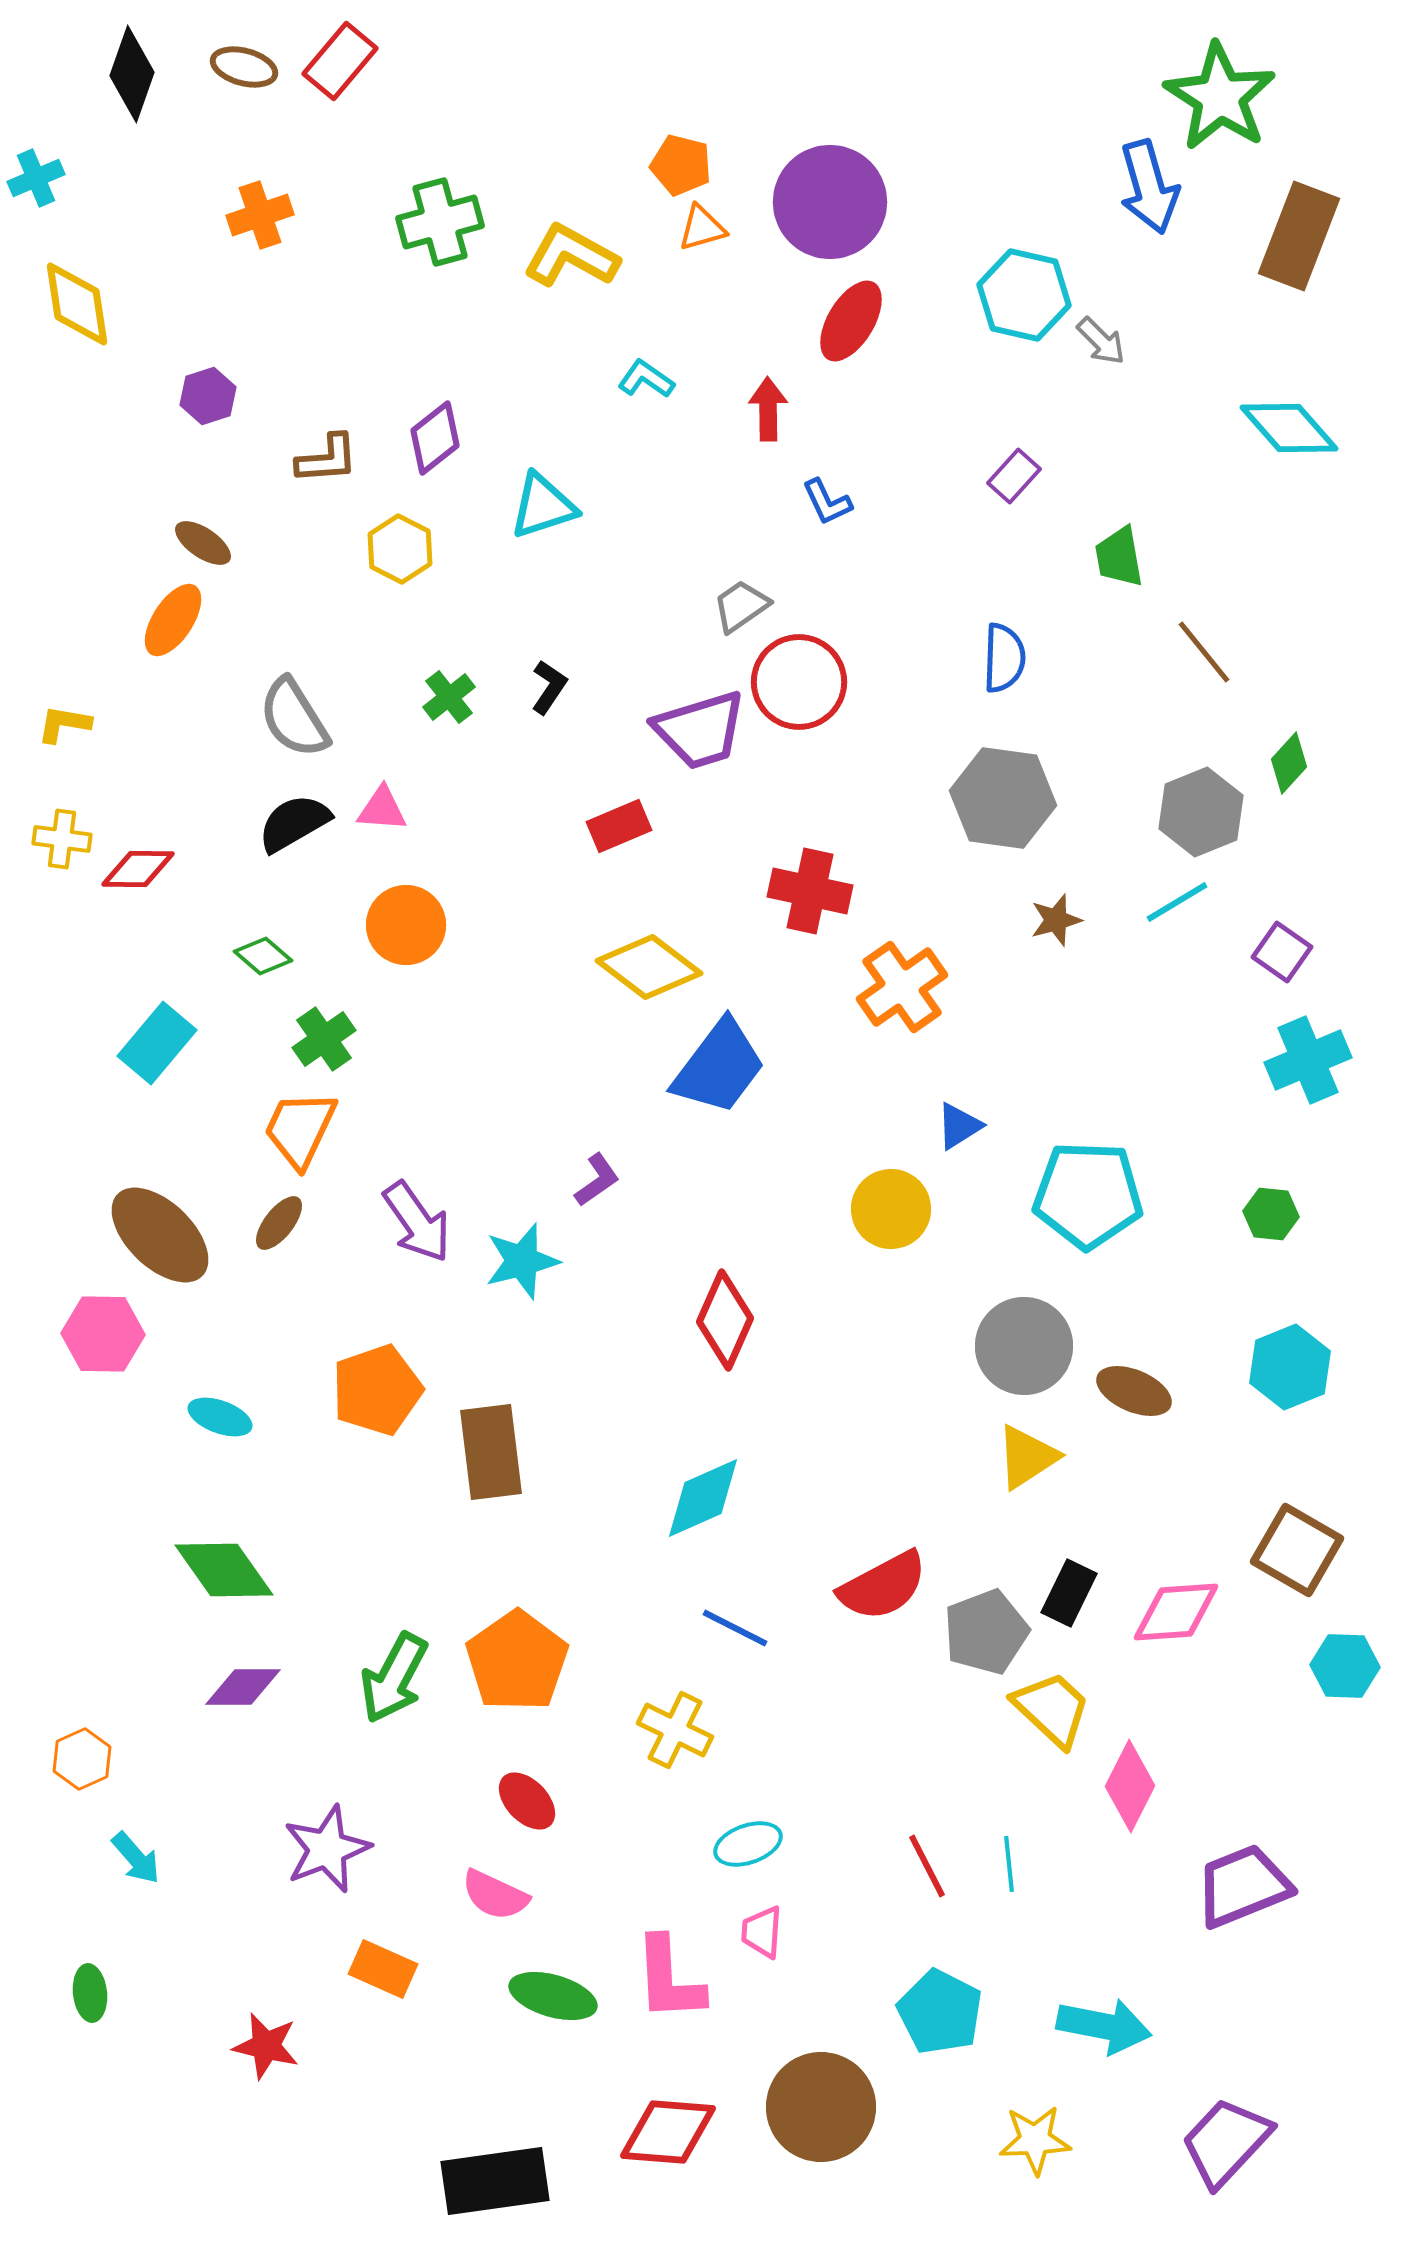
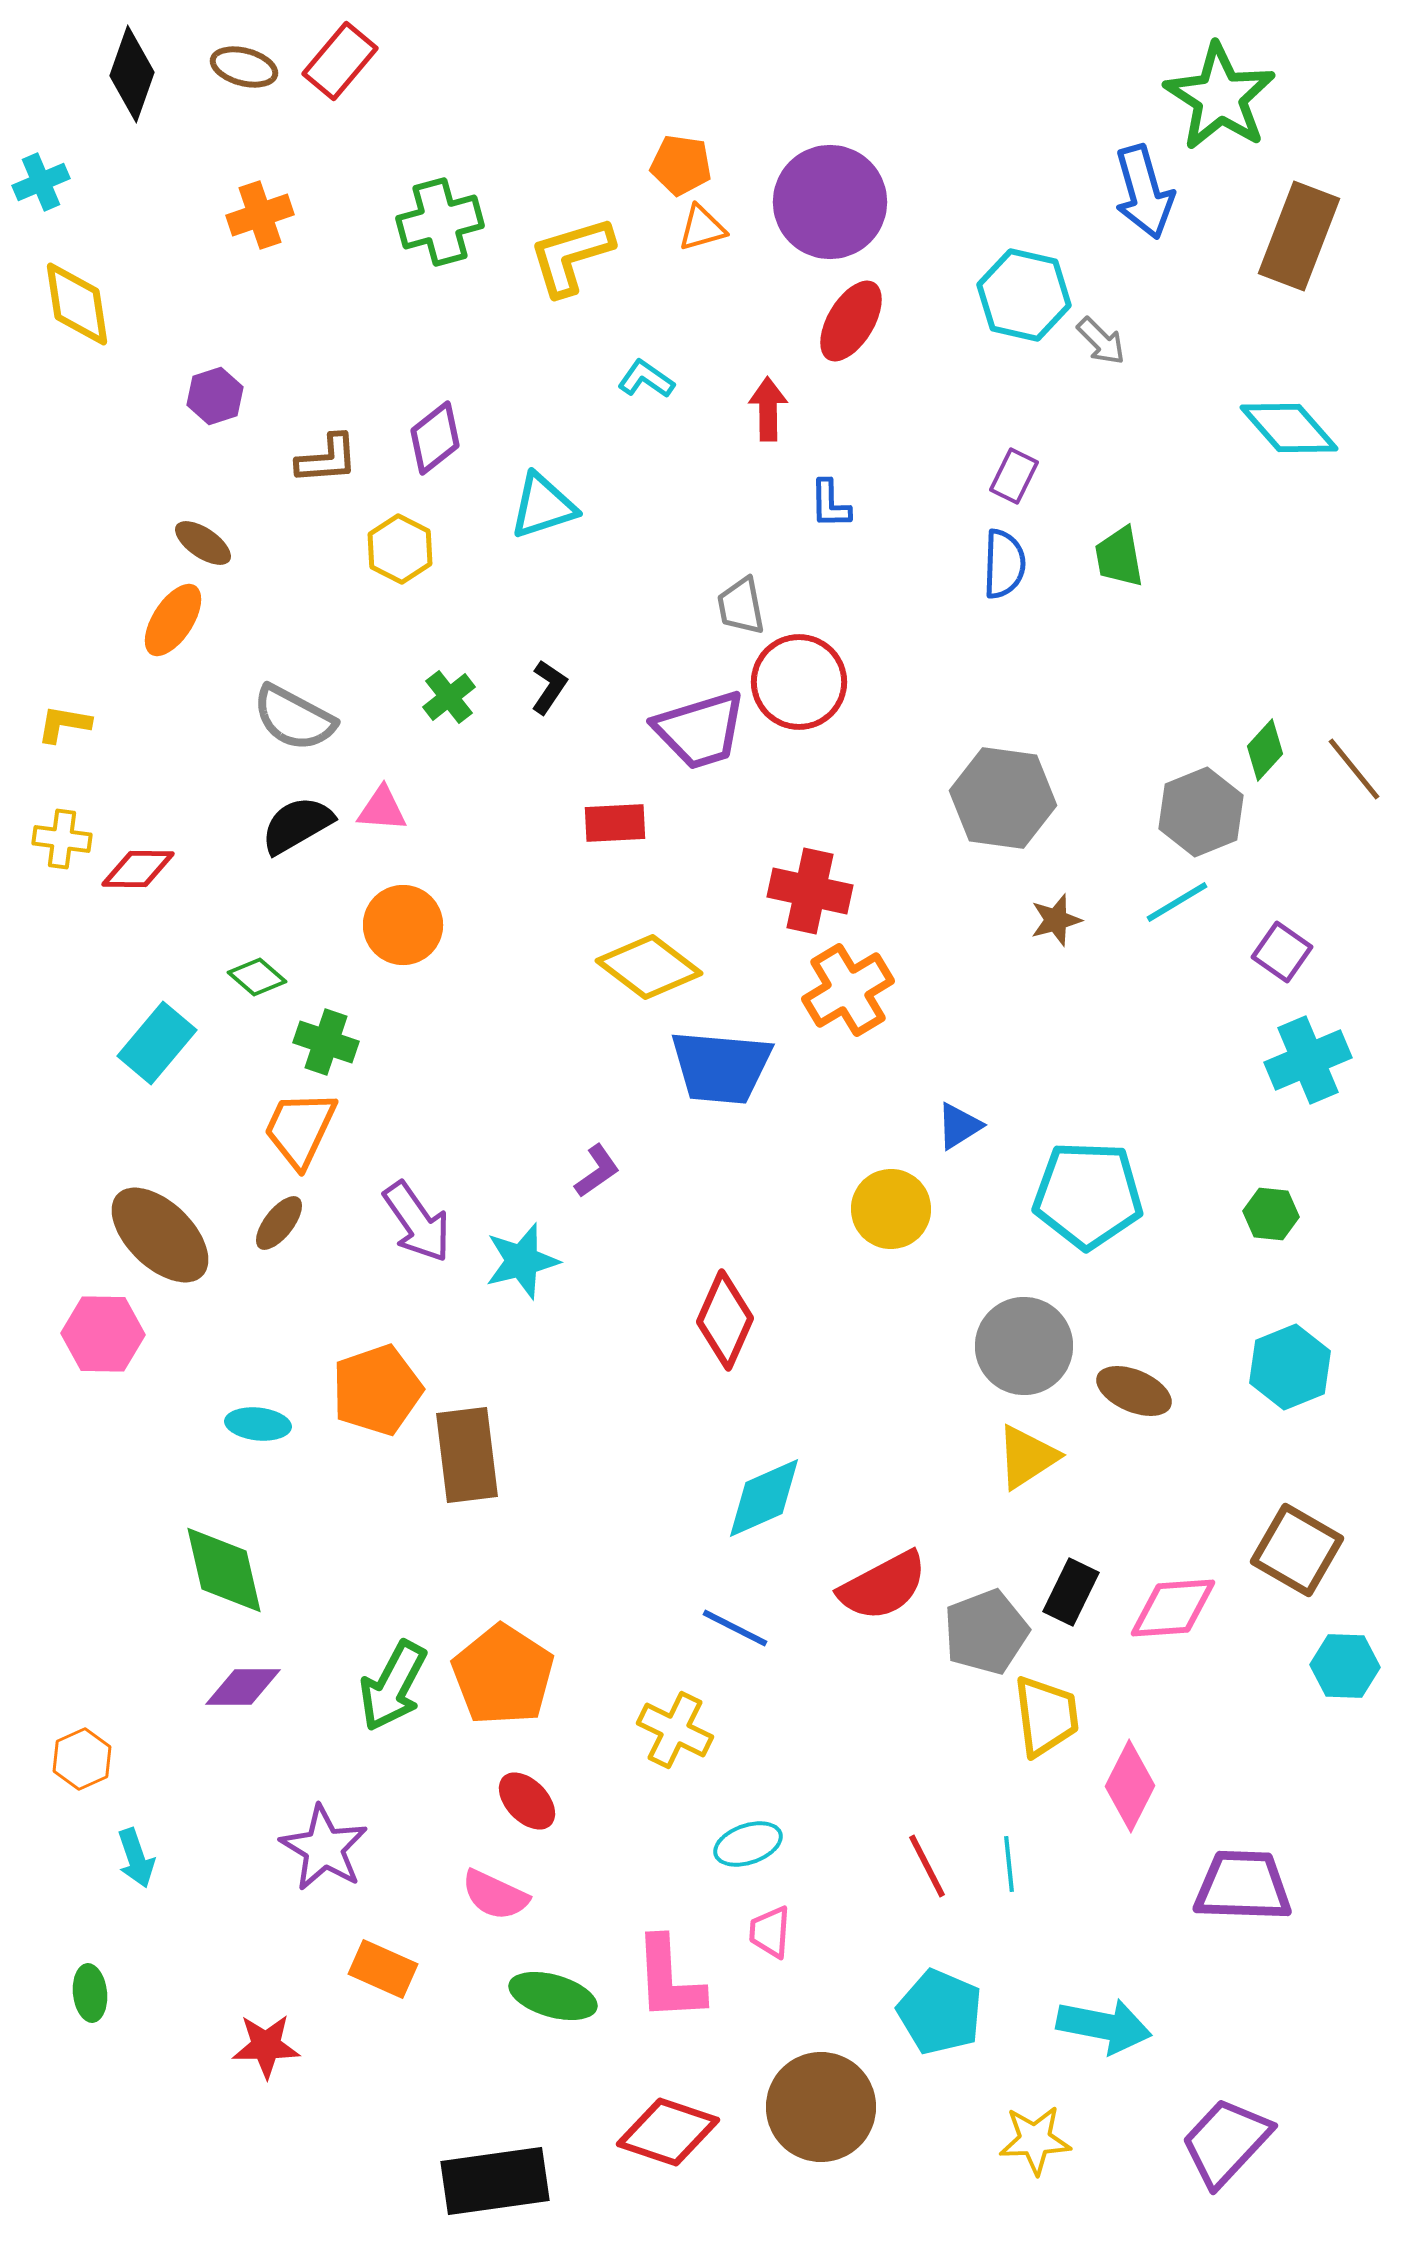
orange pentagon at (681, 165): rotated 6 degrees counterclockwise
cyan cross at (36, 178): moved 5 px right, 4 px down
blue arrow at (1149, 187): moved 5 px left, 5 px down
yellow L-shape at (571, 256): rotated 46 degrees counterclockwise
purple hexagon at (208, 396): moved 7 px right
purple rectangle at (1014, 476): rotated 16 degrees counterclockwise
blue L-shape at (827, 502): moved 3 px right, 2 px down; rotated 24 degrees clockwise
gray trapezoid at (741, 606): rotated 66 degrees counterclockwise
brown line at (1204, 652): moved 150 px right, 117 px down
blue semicircle at (1004, 658): moved 94 px up
gray semicircle at (294, 718): rotated 30 degrees counterclockwise
green diamond at (1289, 763): moved 24 px left, 13 px up
black semicircle at (294, 823): moved 3 px right, 2 px down
red rectangle at (619, 826): moved 4 px left, 3 px up; rotated 20 degrees clockwise
orange circle at (406, 925): moved 3 px left
green diamond at (263, 956): moved 6 px left, 21 px down
orange cross at (902, 987): moved 54 px left, 3 px down; rotated 4 degrees clockwise
green cross at (324, 1039): moved 2 px right, 3 px down; rotated 36 degrees counterclockwise
blue trapezoid at (719, 1067): moved 2 px right; rotated 58 degrees clockwise
purple L-shape at (597, 1180): moved 9 px up
cyan ellipse at (220, 1417): moved 38 px right, 7 px down; rotated 14 degrees counterclockwise
brown rectangle at (491, 1452): moved 24 px left, 3 px down
cyan diamond at (703, 1498): moved 61 px right
green diamond at (224, 1570): rotated 22 degrees clockwise
black rectangle at (1069, 1593): moved 2 px right, 1 px up
pink diamond at (1176, 1612): moved 3 px left, 4 px up
orange pentagon at (517, 1661): moved 14 px left, 14 px down; rotated 4 degrees counterclockwise
green arrow at (394, 1678): moved 1 px left, 8 px down
yellow trapezoid at (1052, 1709): moved 6 px left, 7 px down; rotated 40 degrees clockwise
purple star at (327, 1849): moved 3 px left, 1 px up; rotated 20 degrees counterclockwise
cyan arrow at (136, 1858): rotated 22 degrees clockwise
purple trapezoid at (1243, 1886): rotated 24 degrees clockwise
pink trapezoid at (762, 1932): moved 8 px right
cyan pentagon at (940, 2012): rotated 4 degrees counterclockwise
red star at (266, 2046): rotated 14 degrees counterclockwise
red diamond at (668, 2132): rotated 14 degrees clockwise
